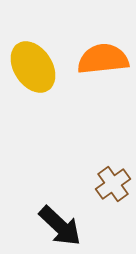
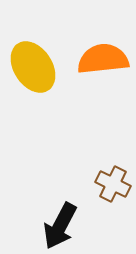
brown cross: rotated 28 degrees counterclockwise
black arrow: rotated 75 degrees clockwise
